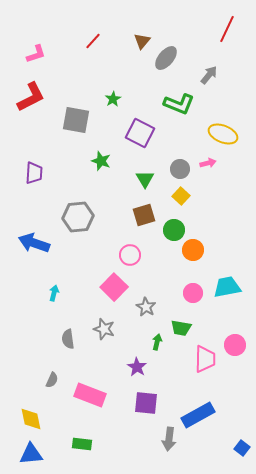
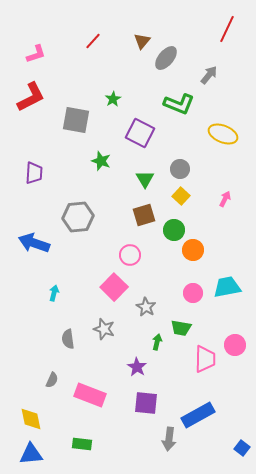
pink arrow at (208, 163): moved 17 px right, 36 px down; rotated 49 degrees counterclockwise
